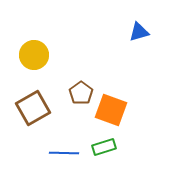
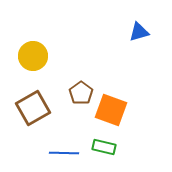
yellow circle: moved 1 px left, 1 px down
green rectangle: rotated 30 degrees clockwise
